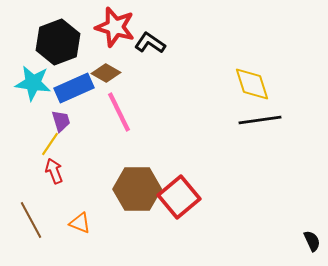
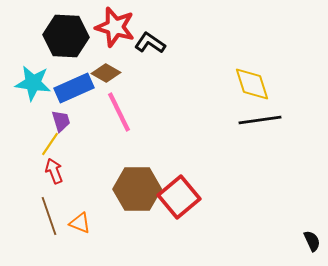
black hexagon: moved 8 px right, 6 px up; rotated 24 degrees clockwise
brown line: moved 18 px right, 4 px up; rotated 9 degrees clockwise
